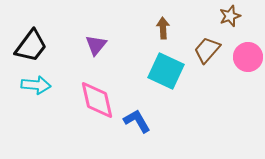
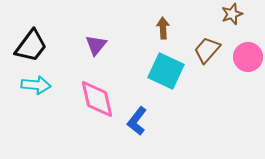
brown star: moved 2 px right, 2 px up
pink diamond: moved 1 px up
blue L-shape: rotated 112 degrees counterclockwise
